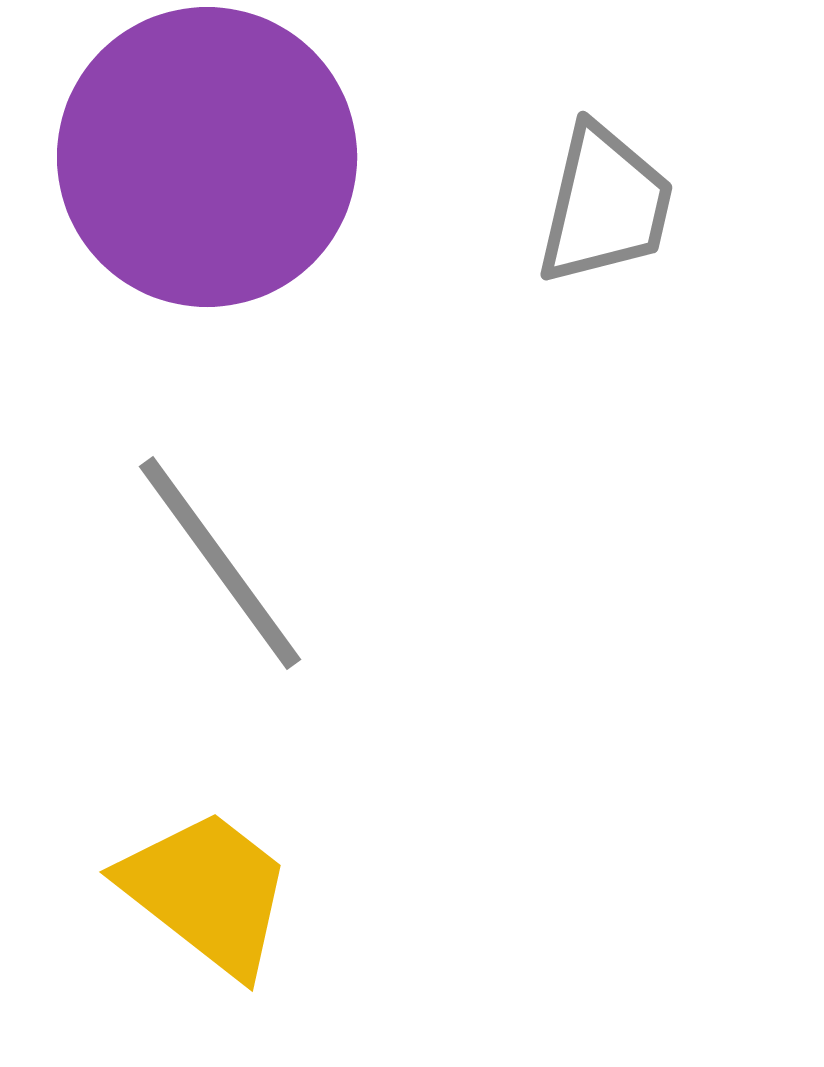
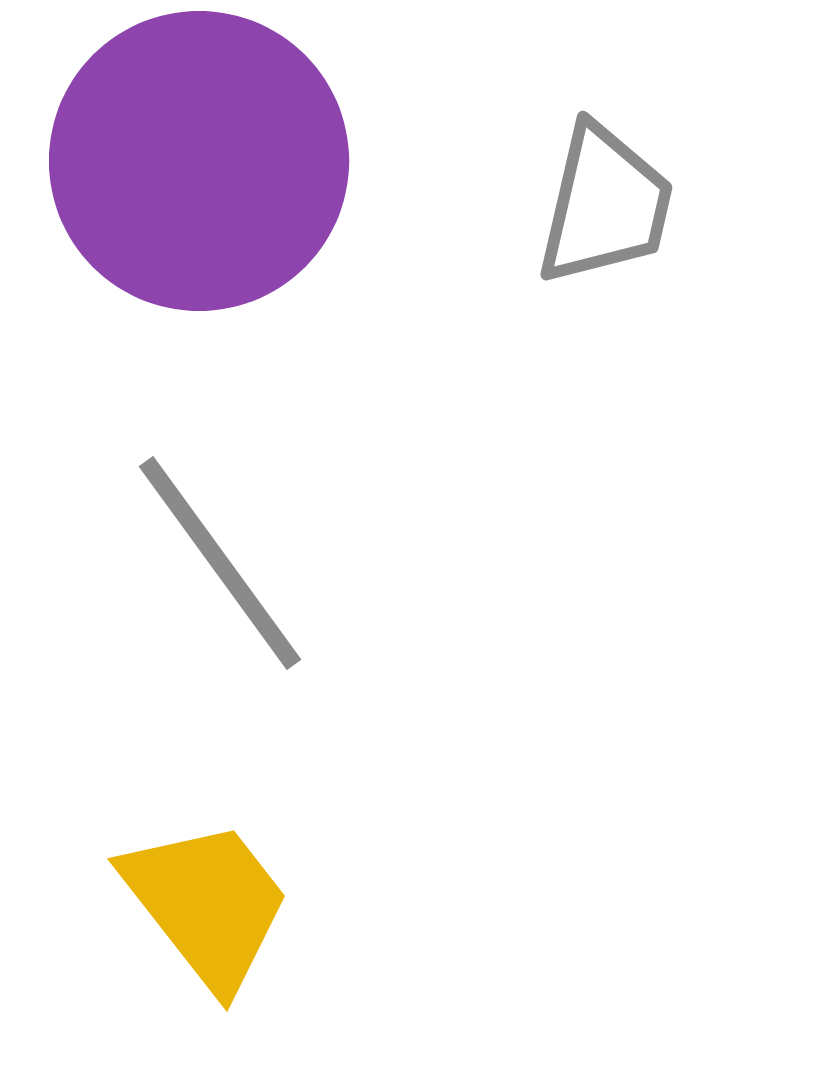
purple circle: moved 8 px left, 4 px down
yellow trapezoid: moved 12 px down; rotated 14 degrees clockwise
